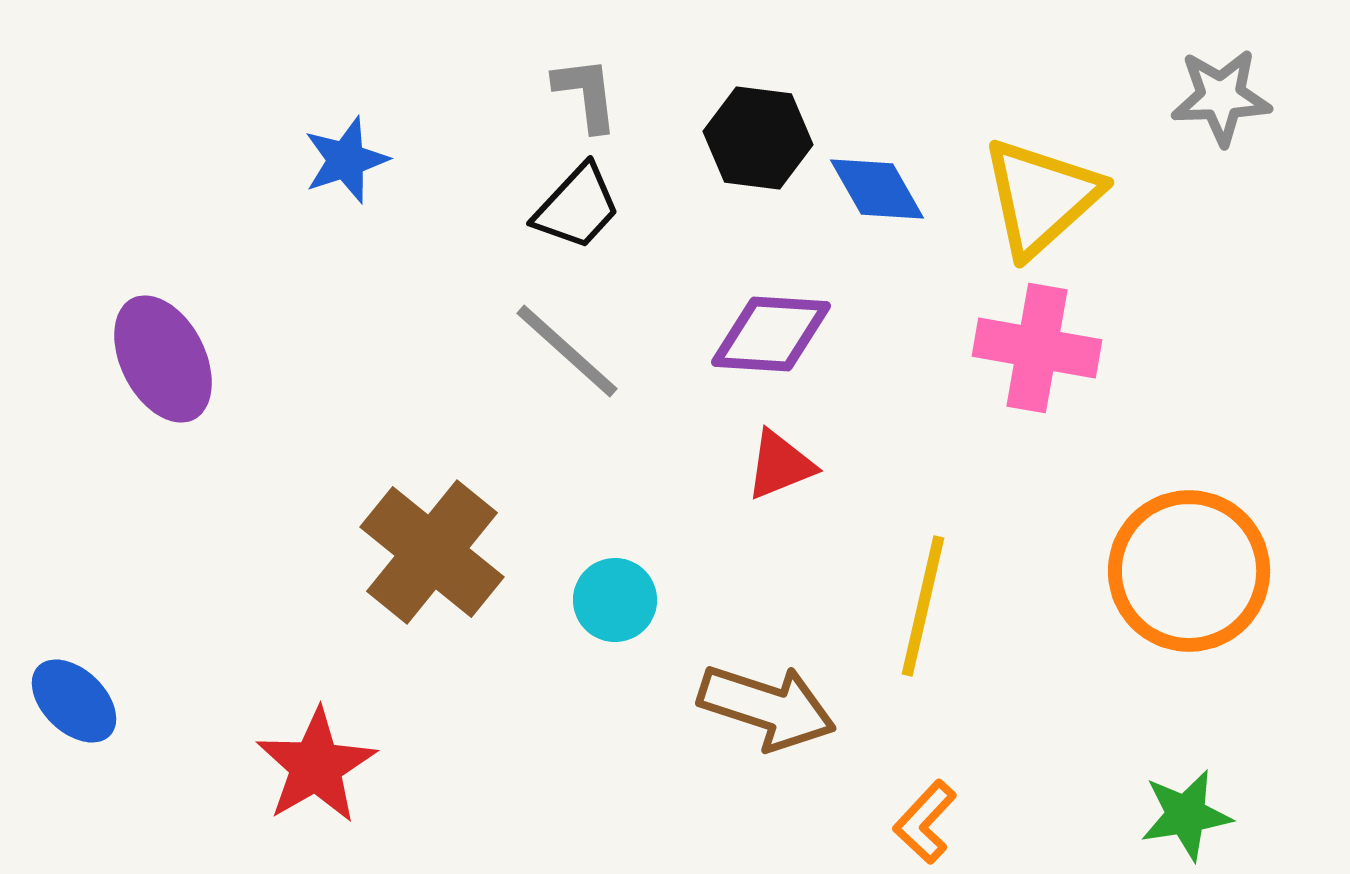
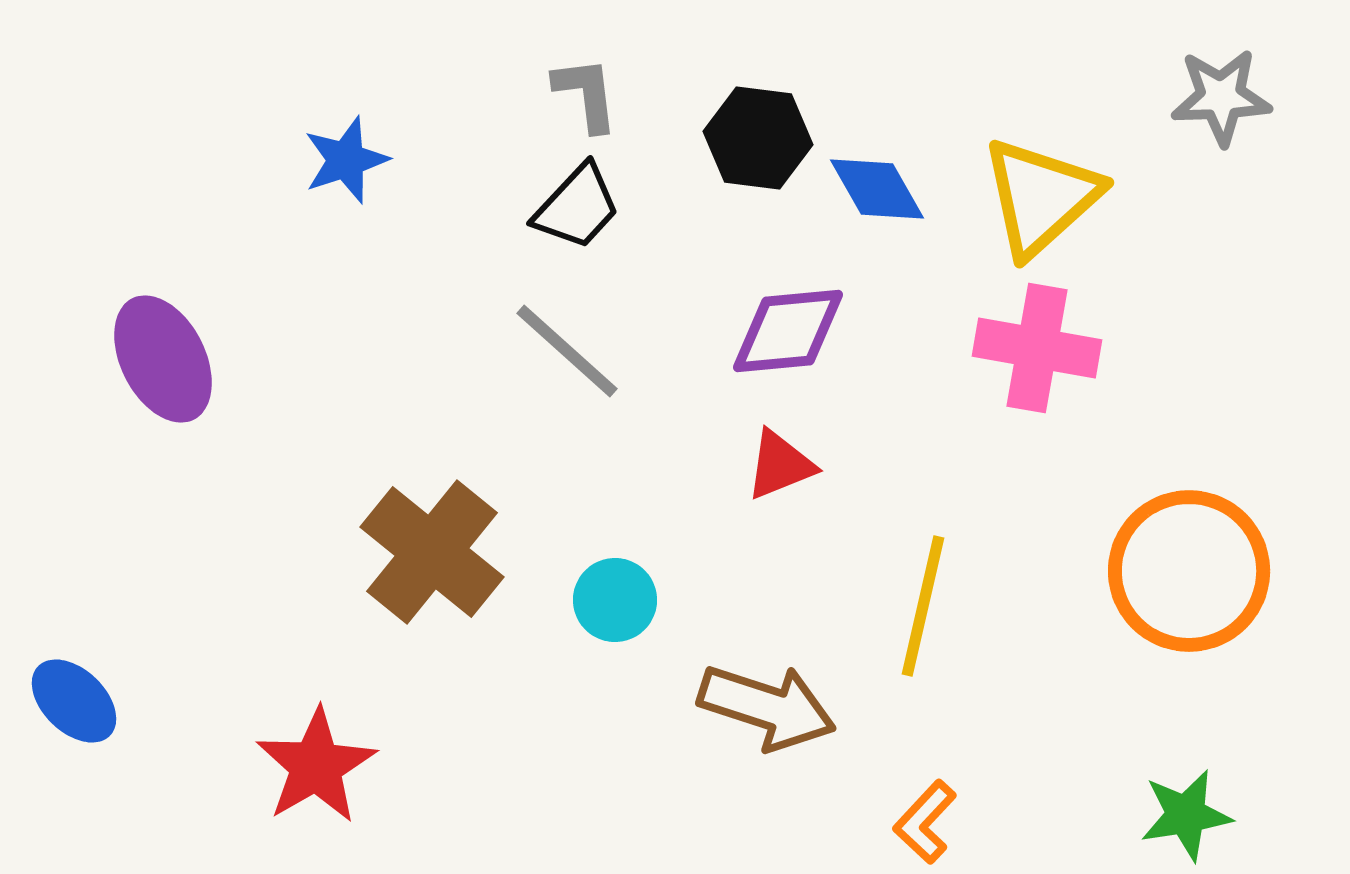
purple diamond: moved 17 px right, 3 px up; rotated 9 degrees counterclockwise
